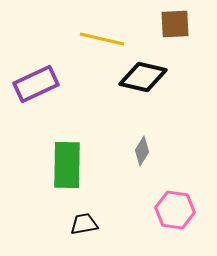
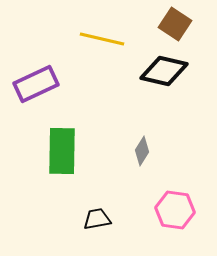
brown square: rotated 36 degrees clockwise
black diamond: moved 21 px right, 6 px up
green rectangle: moved 5 px left, 14 px up
black trapezoid: moved 13 px right, 5 px up
